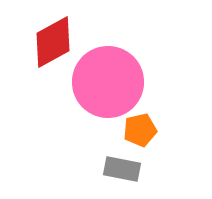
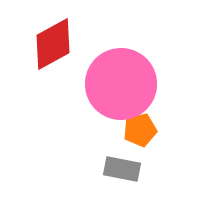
red diamond: moved 2 px down
pink circle: moved 13 px right, 2 px down
